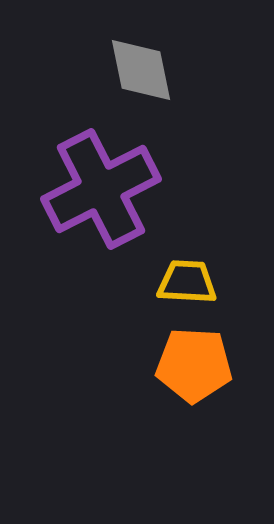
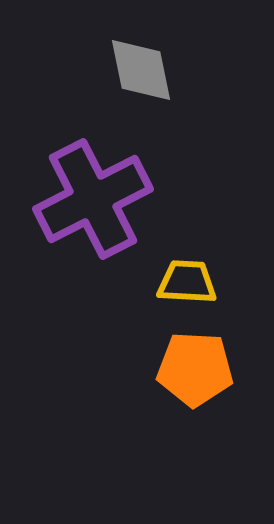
purple cross: moved 8 px left, 10 px down
orange pentagon: moved 1 px right, 4 px down
